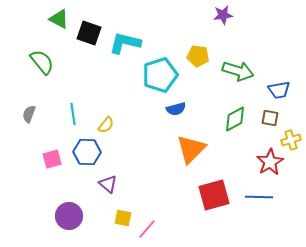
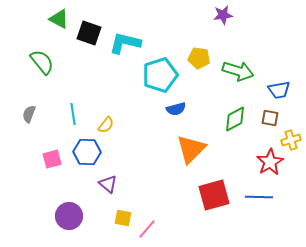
yellow pentagon: moved 1 px right, 2 px down
